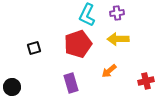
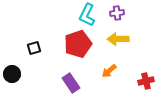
purple rectangle: rotated 18 degrees counterclockwise
black circle: moved 13 px up
